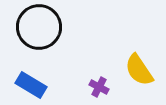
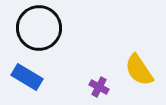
black circle: moved 1 px down
blue rectangle: moved 4 px left, 8 px up
